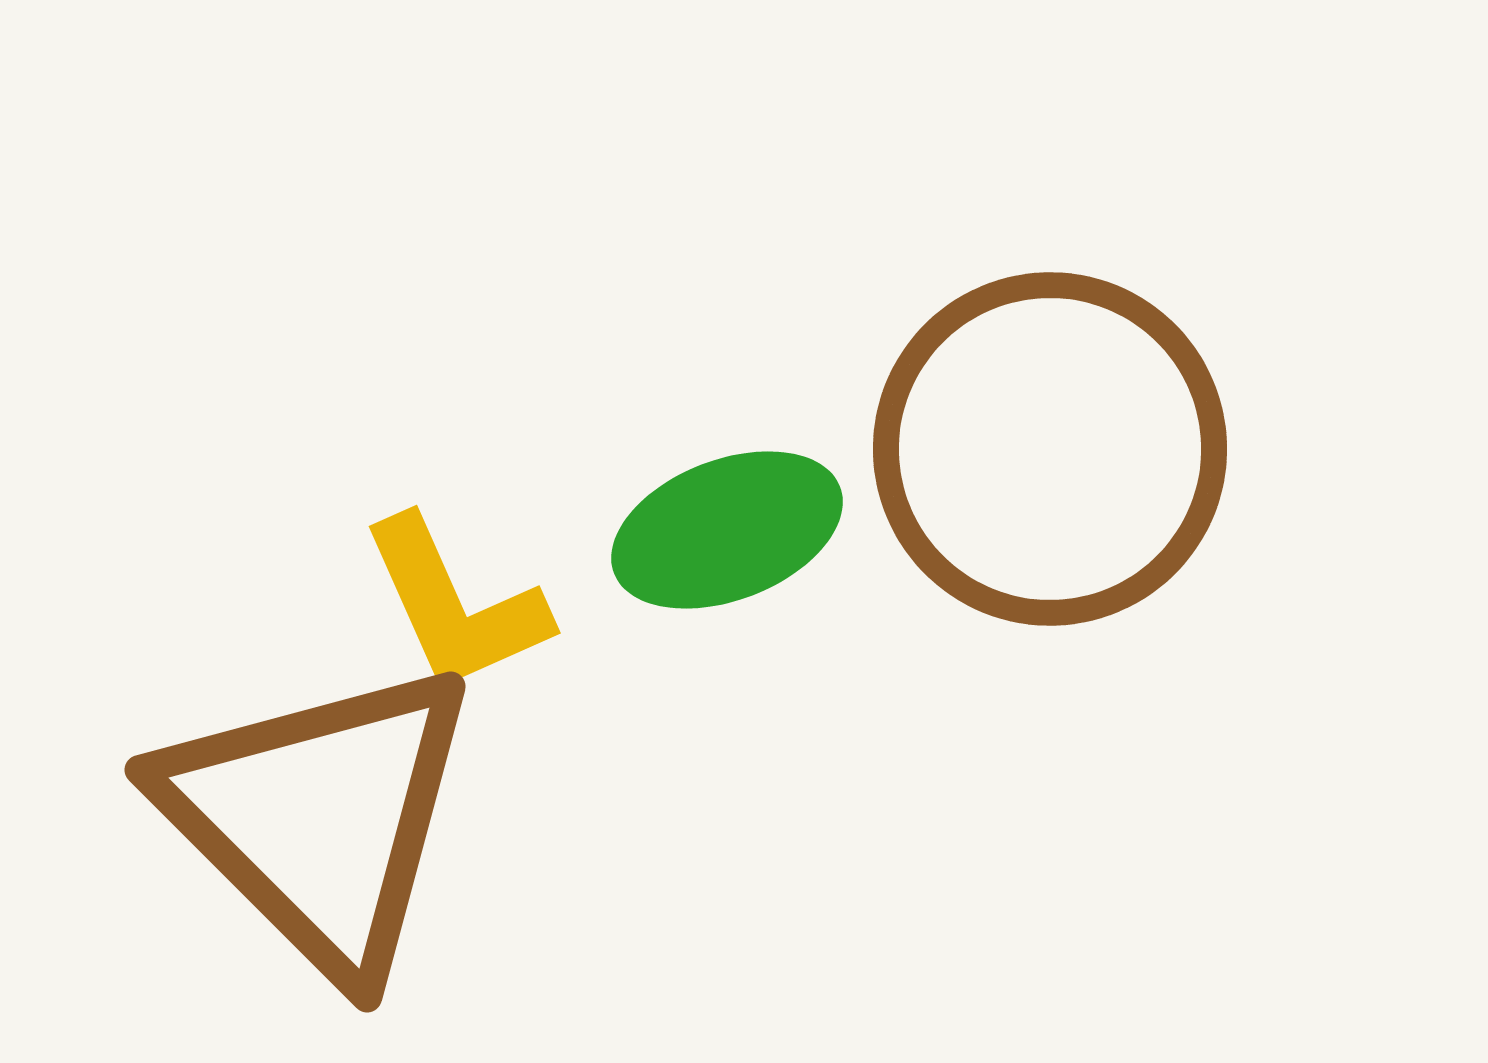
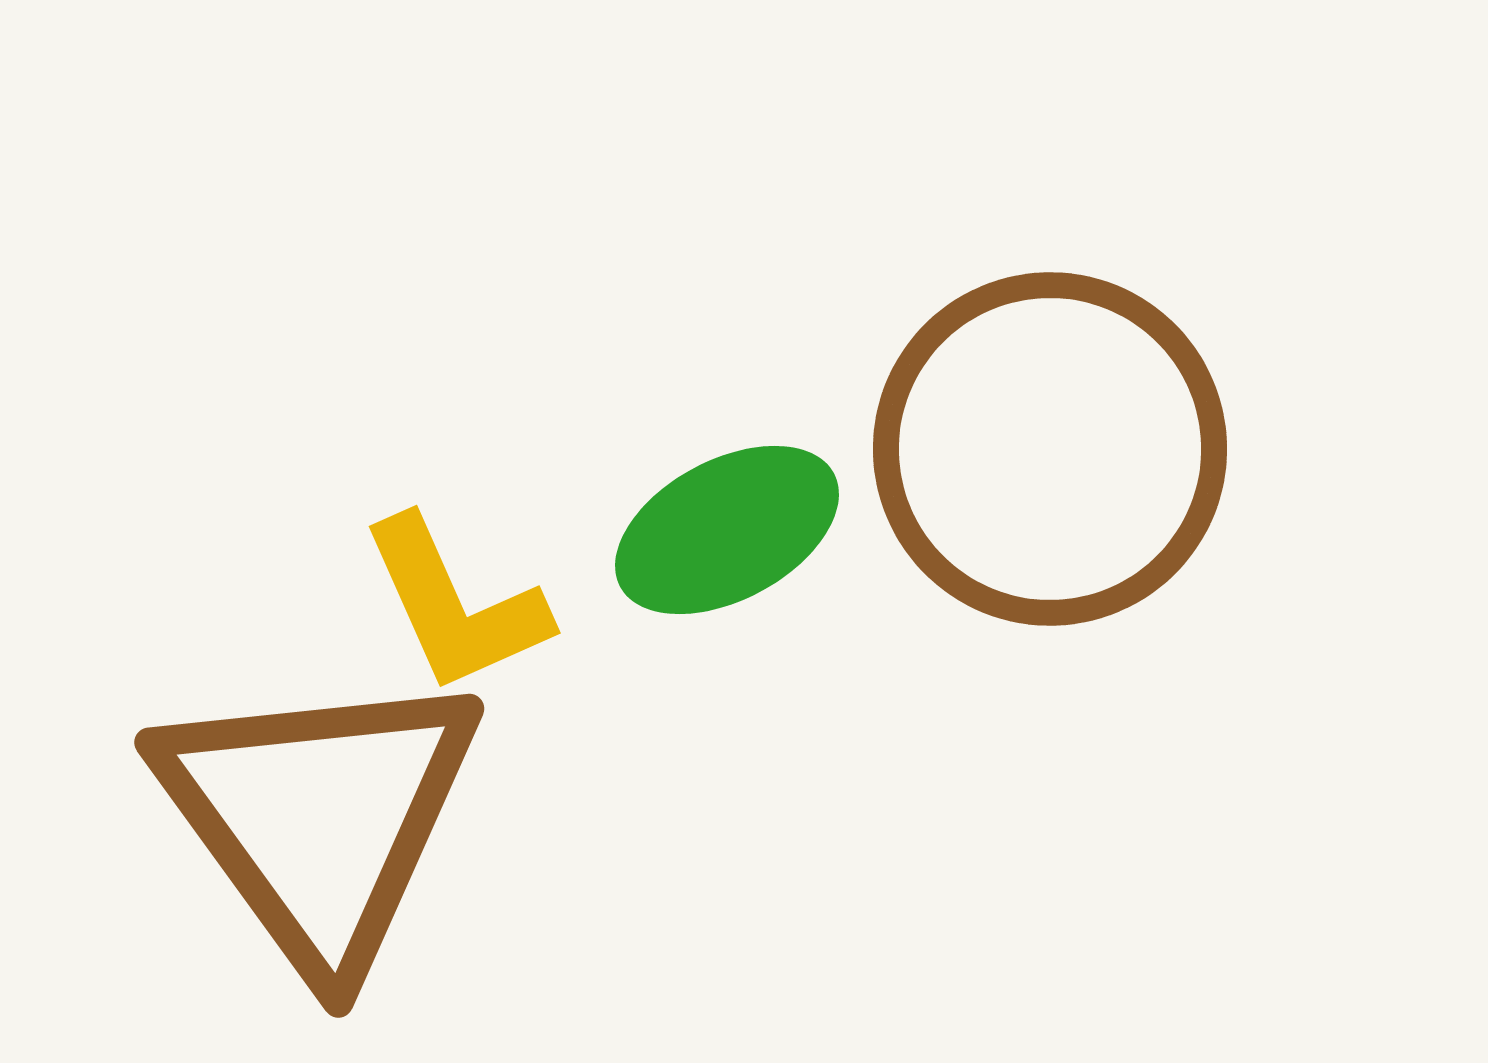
green ellipse: rotated 7 degrees counterclockwise
brown triangle: rotated 9 degrees clockwise
